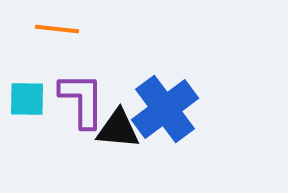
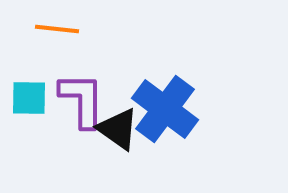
cyan square: moved 2 px right, 1 px up
blue cross: rotated 16 degrees counterclockwise
black triangle: rotated 30 degrees clockwise
